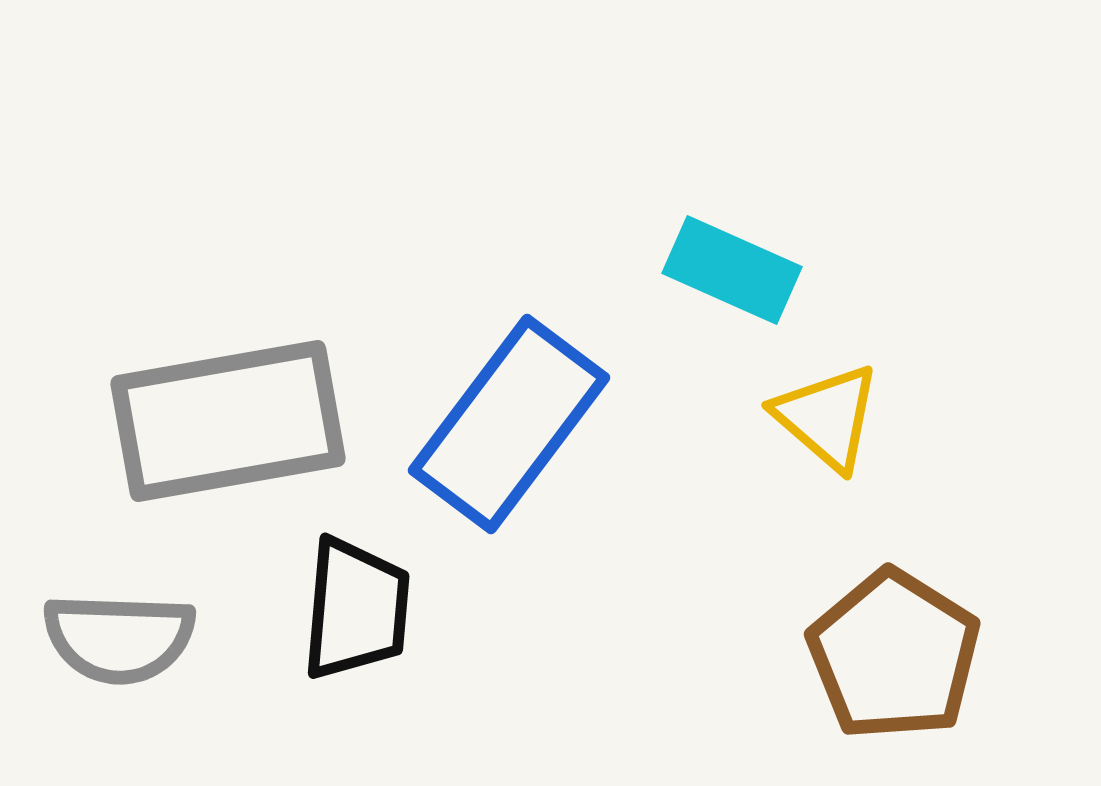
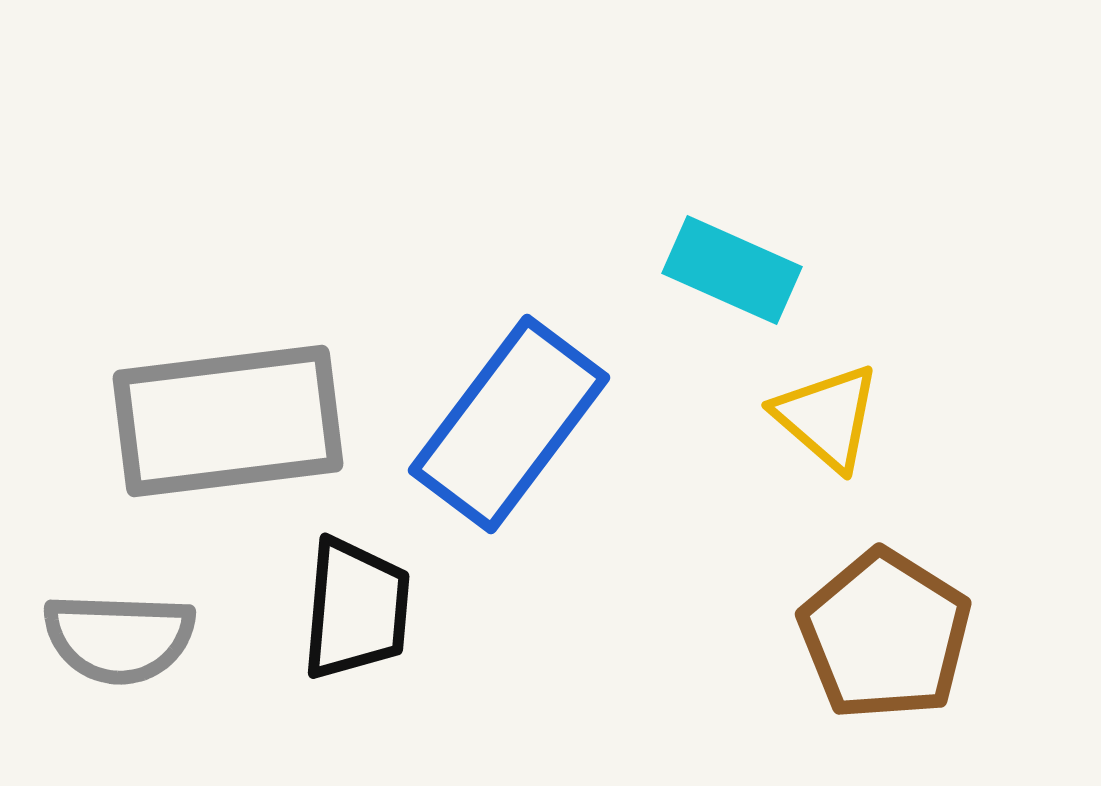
gray rectangle: rotated 3 degrees clockwise
brown pentagon: moved 9 px left, 20 px up
